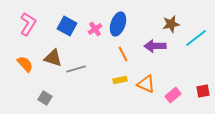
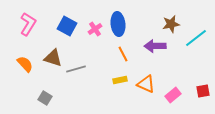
blue ellipse: rotated 25 degrees counterclockwise
